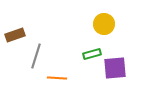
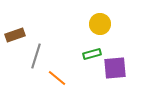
yellow circle: moved 4 px left
orange line: rotated 36 degrees clockwise
